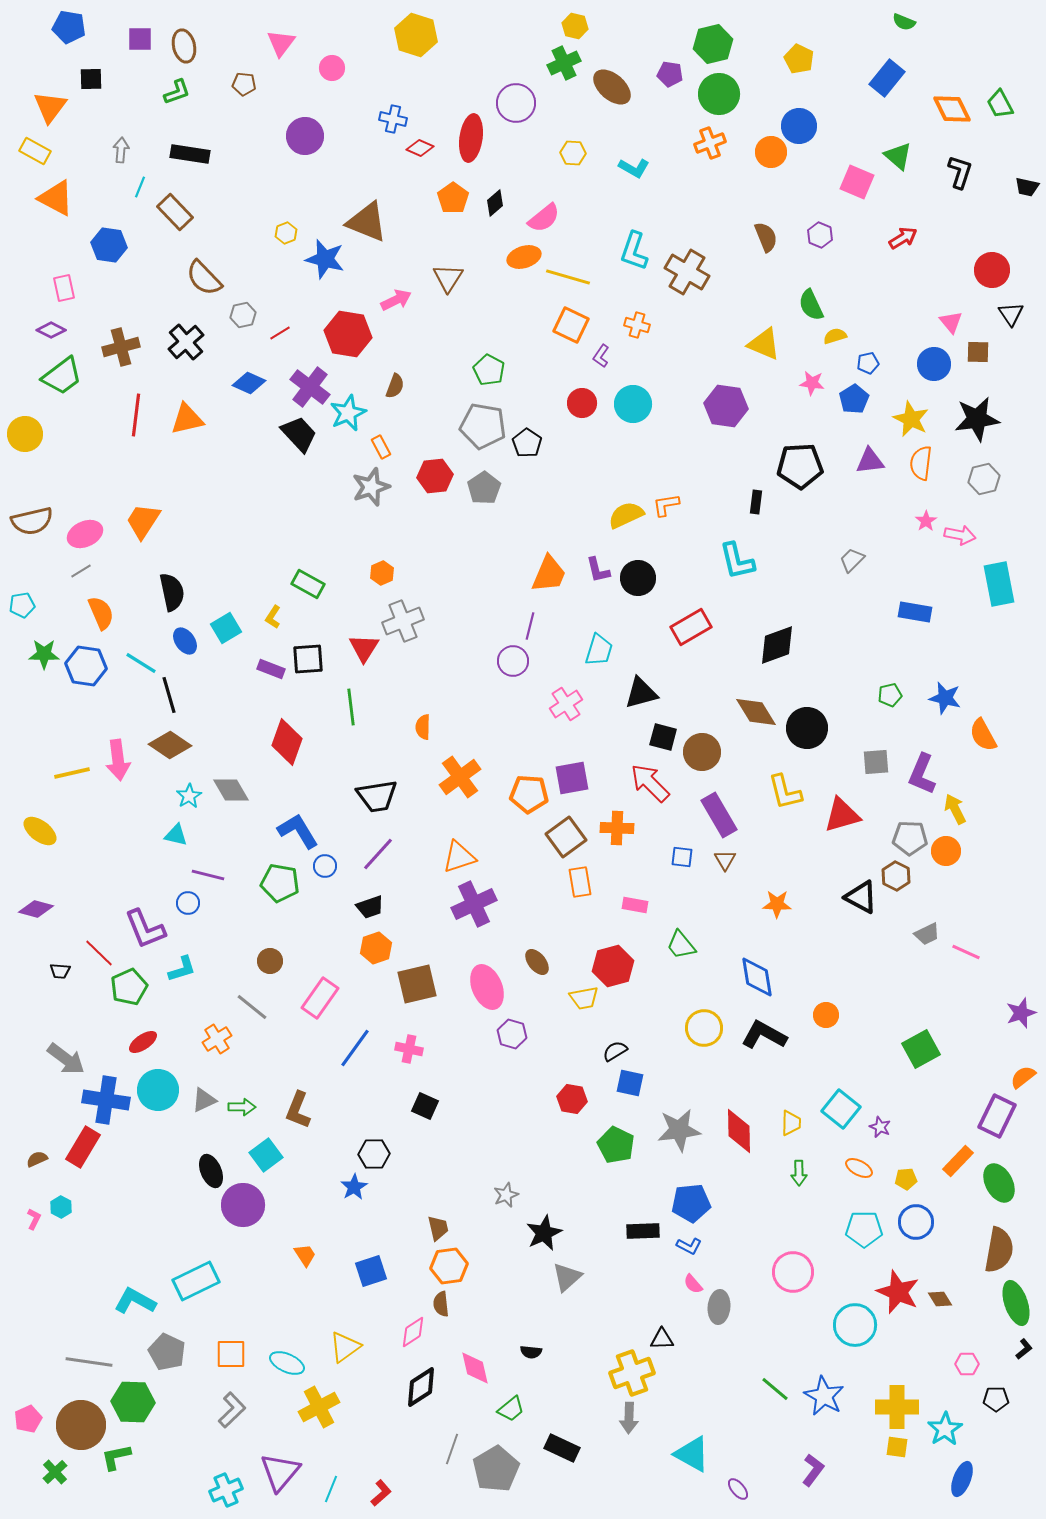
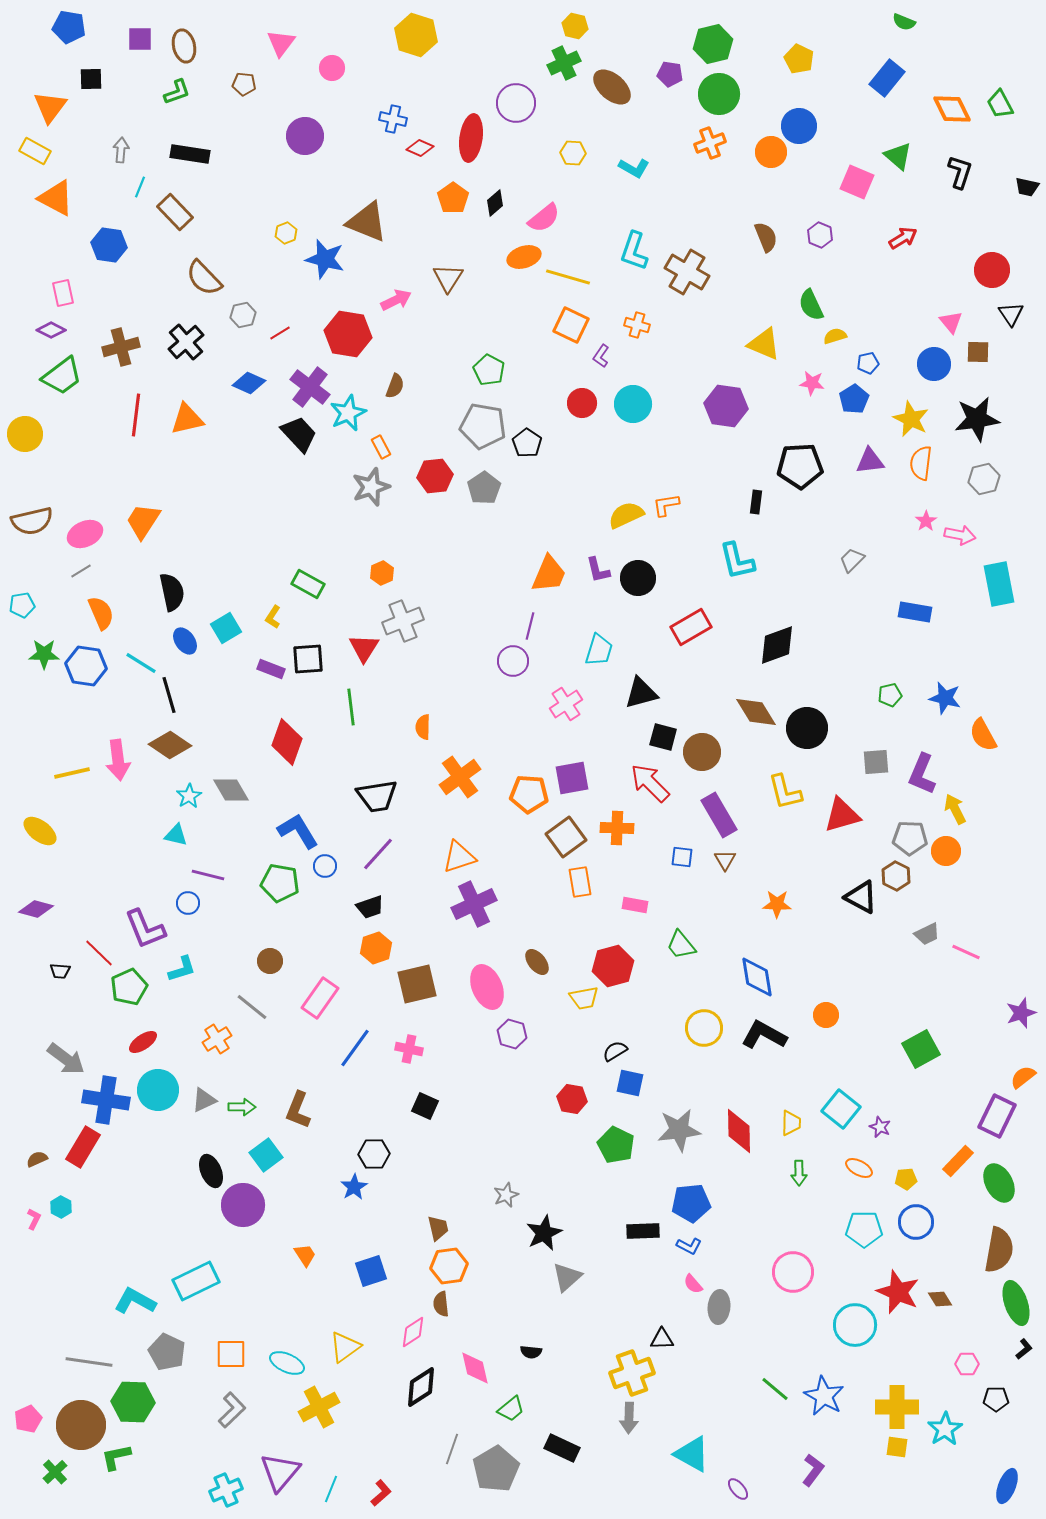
pink rectangle at (64, 288): moved 1 px left, 5 px down
blue ellipse at (962, 1479): moved 45 px right, 7 px down
